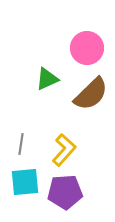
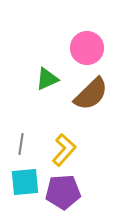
purple pentagon: moved 2 px left
